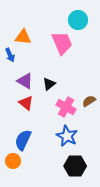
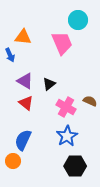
brown semicircle: moved 1 px right; rotated 56 degrees clockwise
blue star: rotated 15 degrees clockwise
